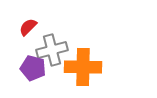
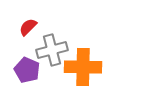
purple pentagon: moved 6 px left, 2 px down; rotated 10 degrees clockwise
